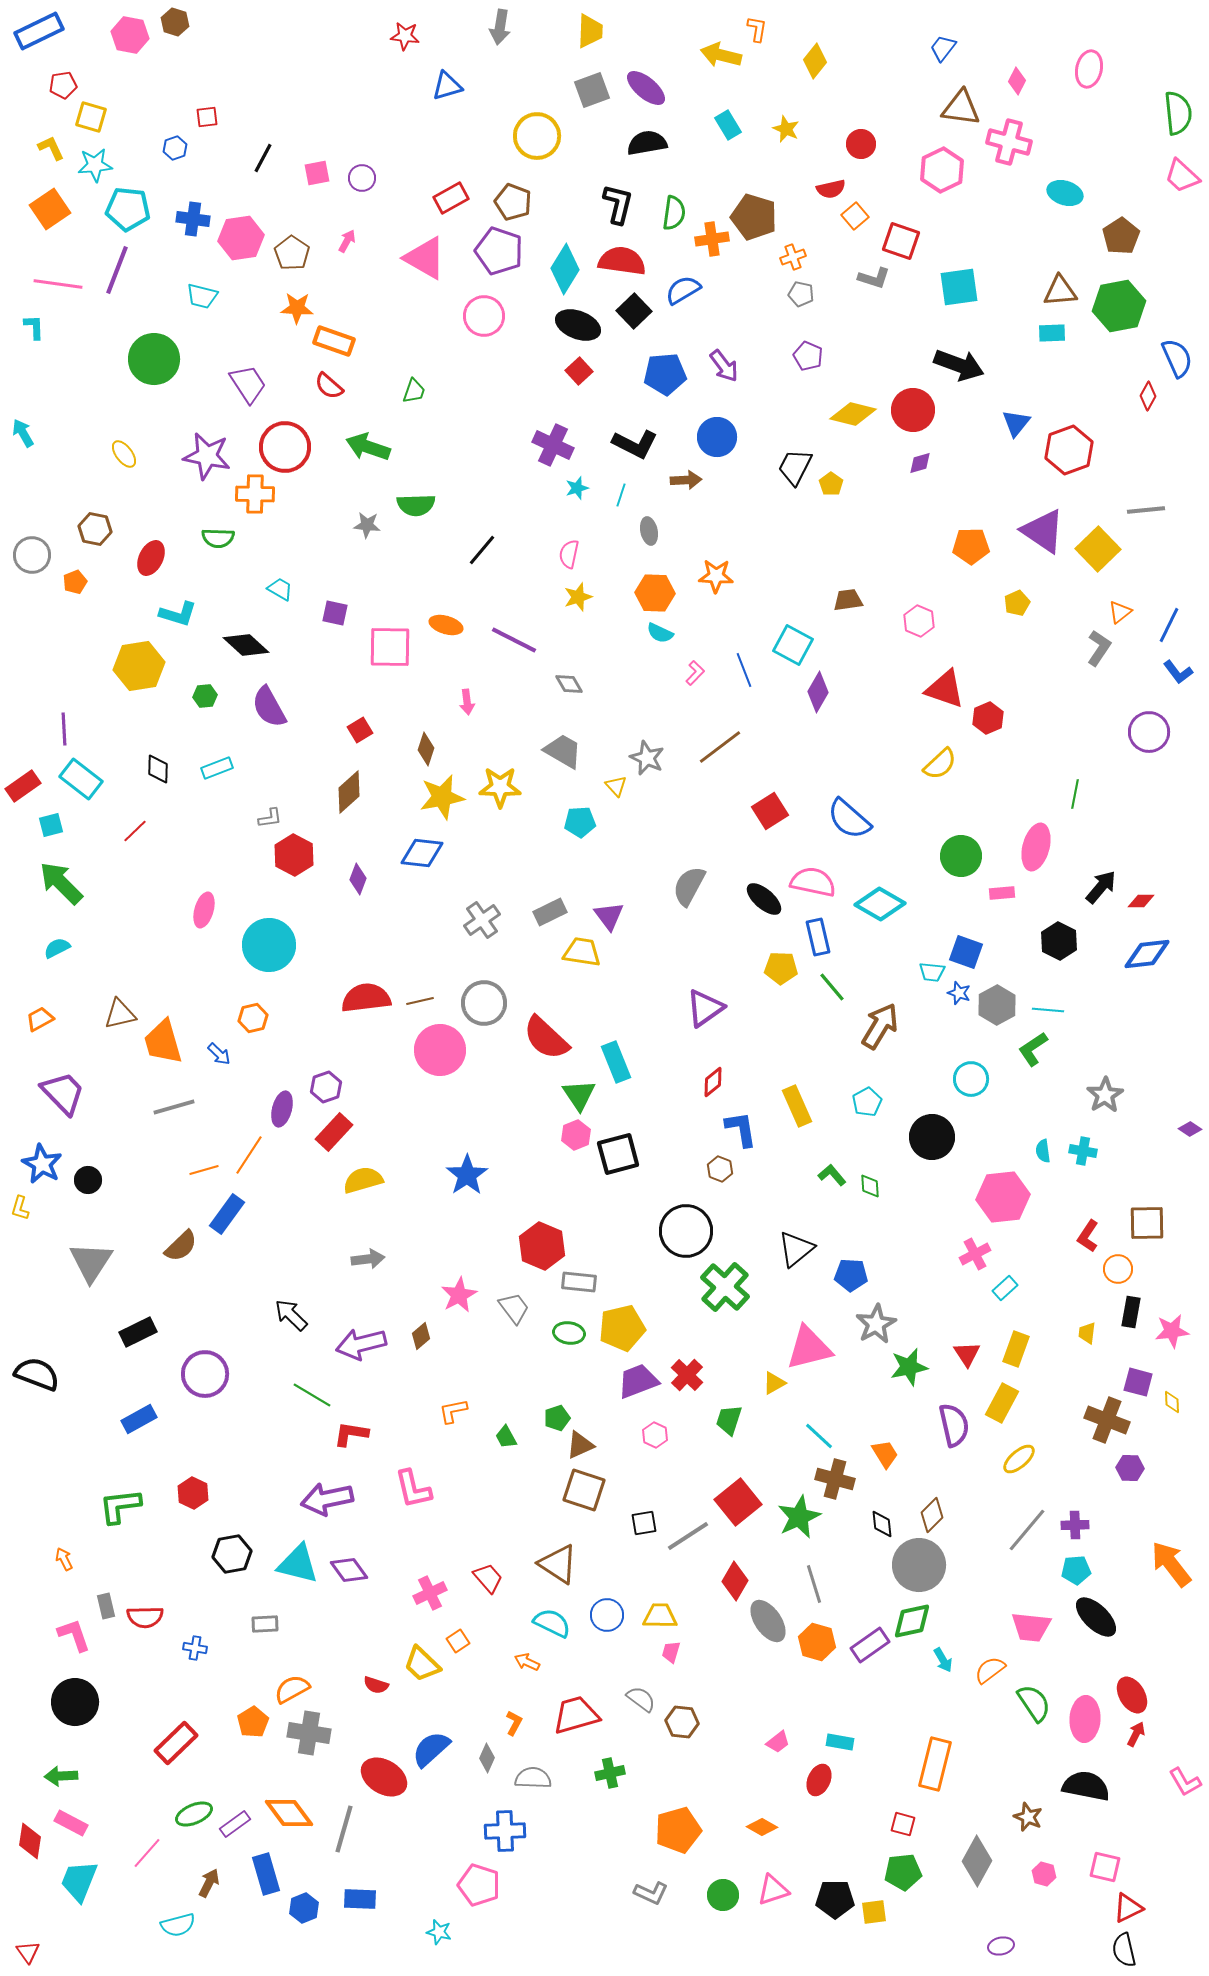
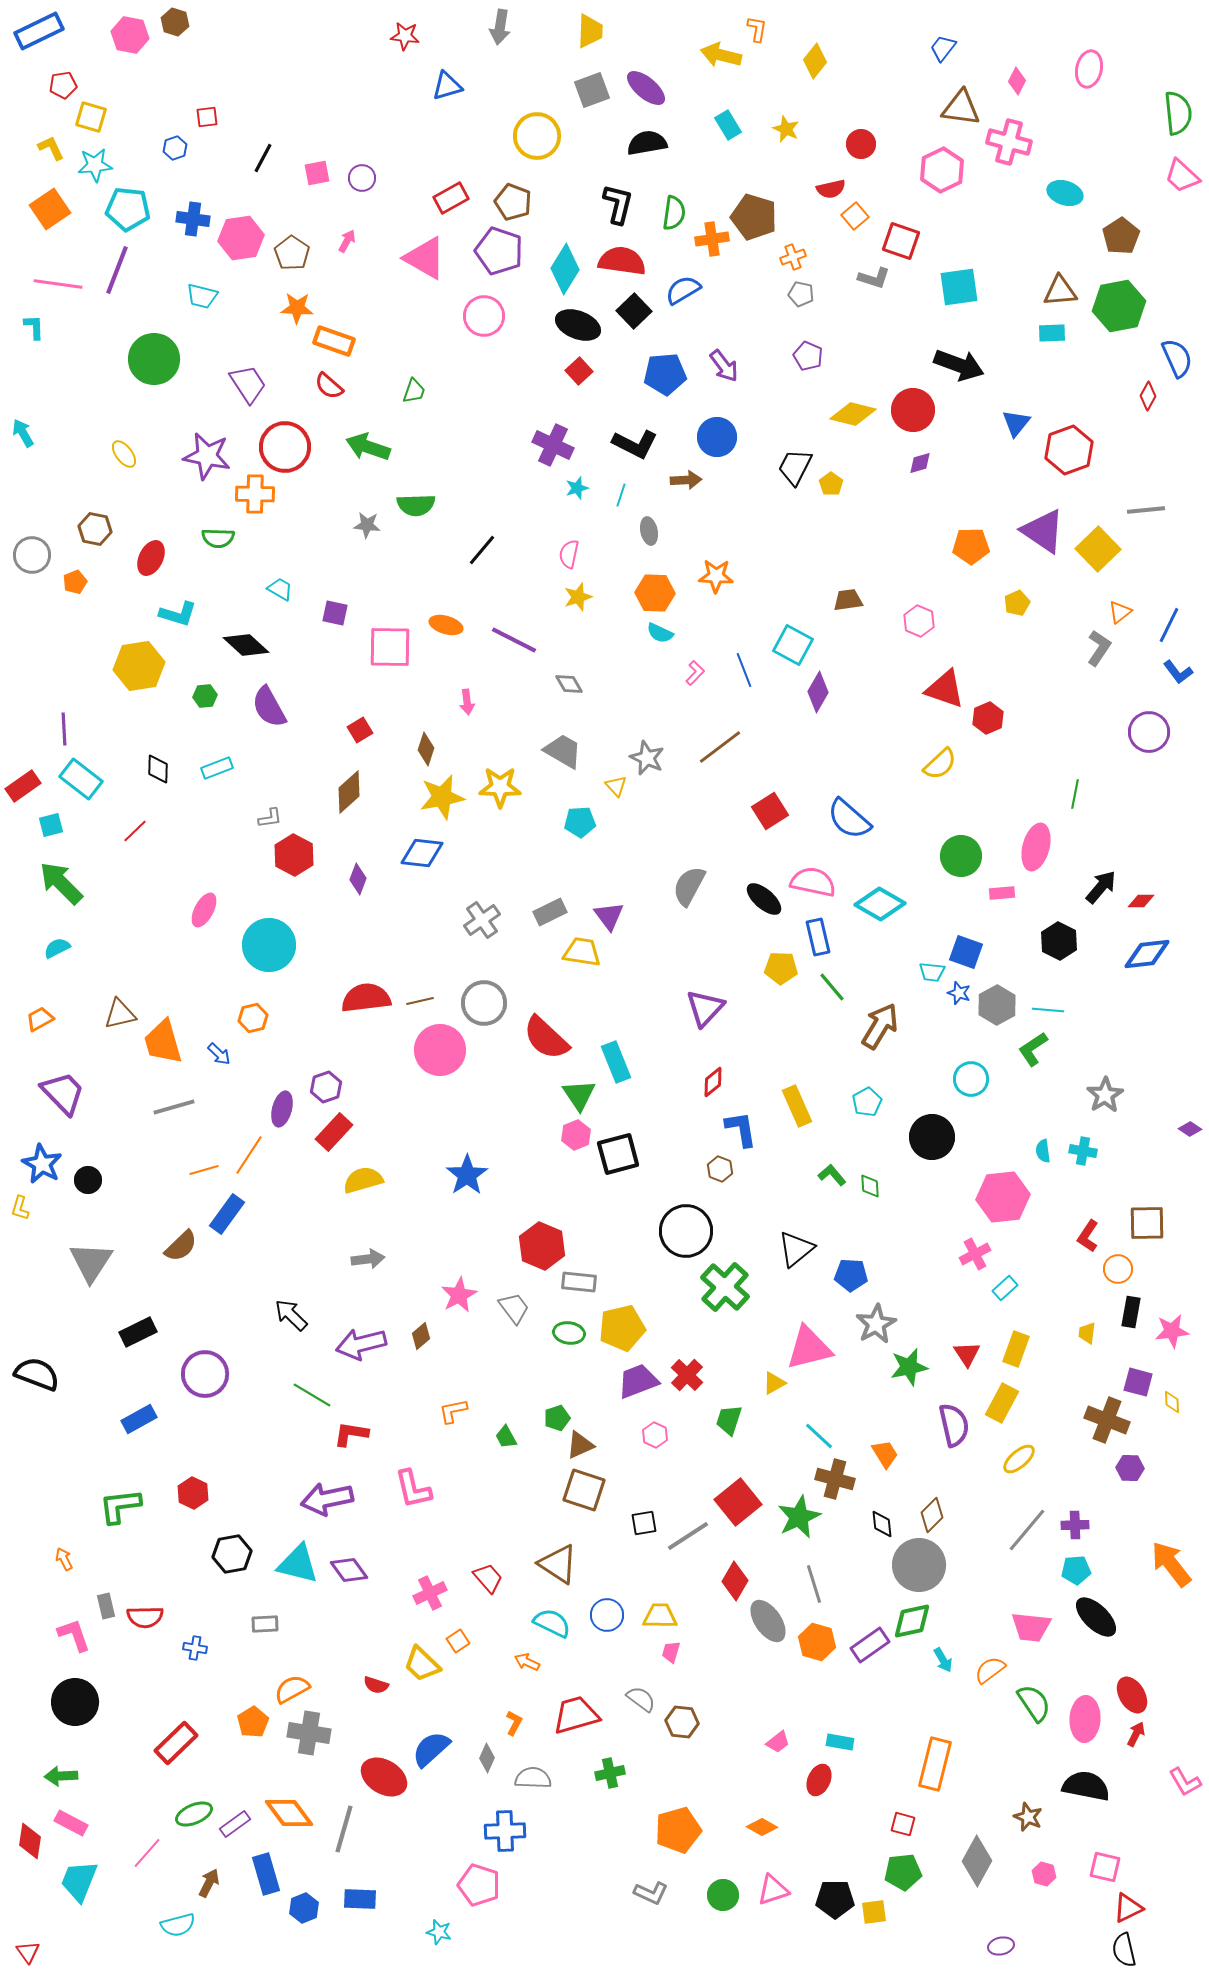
pink ellipse at (204, 910): rotated 12 degrees clockwise
purple triangle at (705, 1008): rotated 12 degrees counterclockwise
